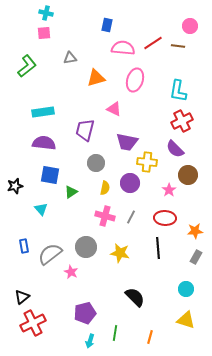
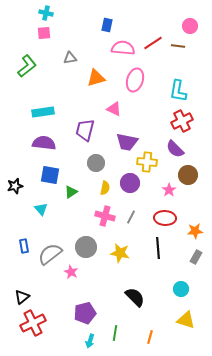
cyan circle at (186, 289): moved 5 px left
